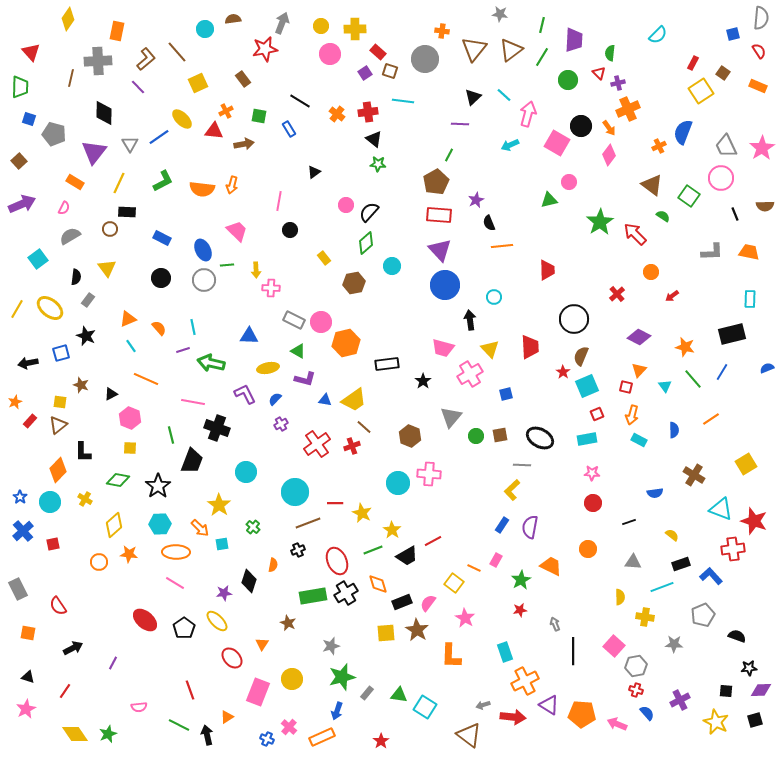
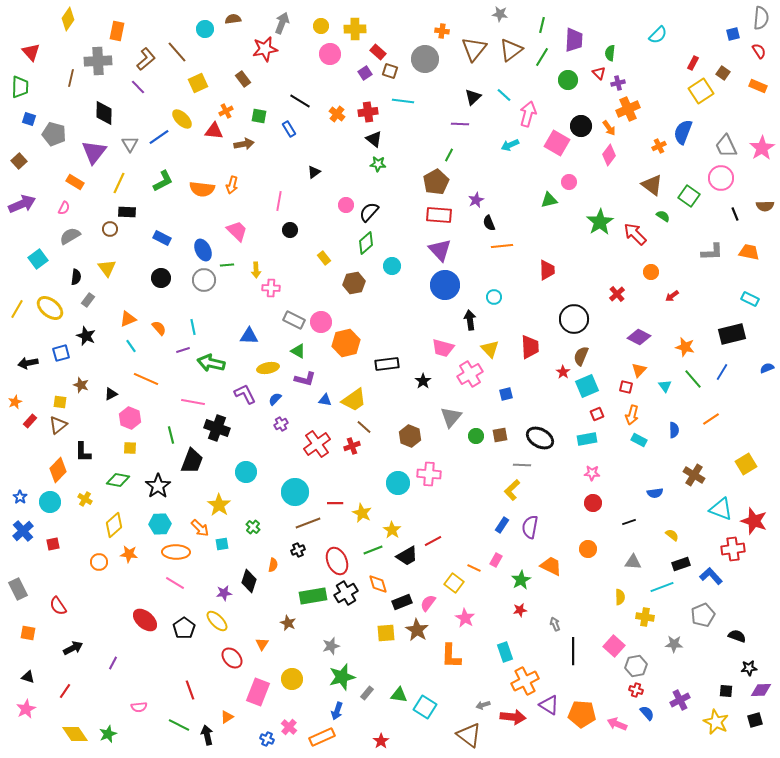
cyan rectangle at (750, 299): rotated 66 degrees counterclockwise
